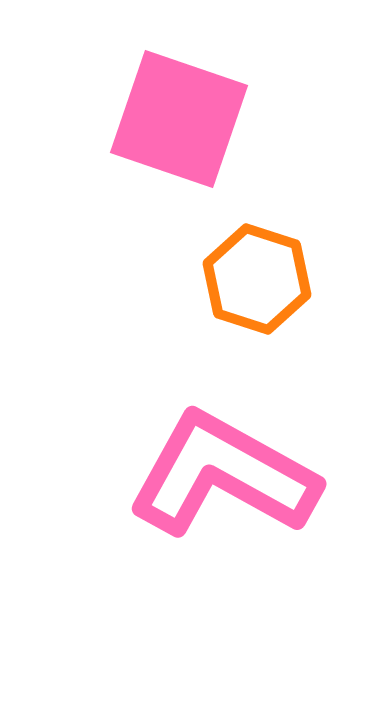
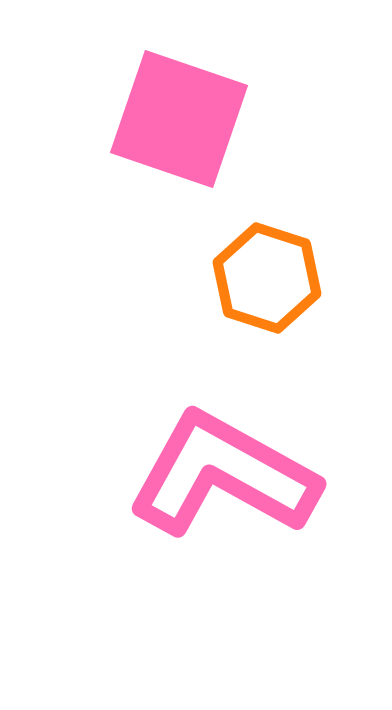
orange hexagon: moved 10 px right, 1 px up
